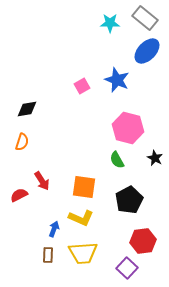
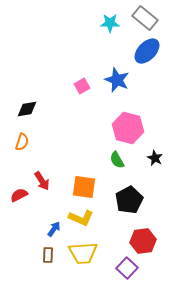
blue arrow: rotated 14 degrees clockwise
